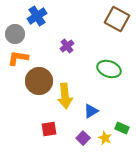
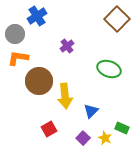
brown square: rotated 15 degrees clockwise
blue triangle: rotated 14 degrees counterclockwise
red square: rotated 21 degrees counterclockwise
